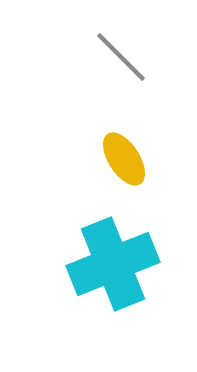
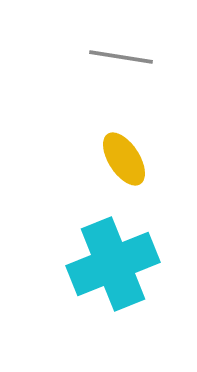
gray line: rotated 36 degrees counterclockwise
